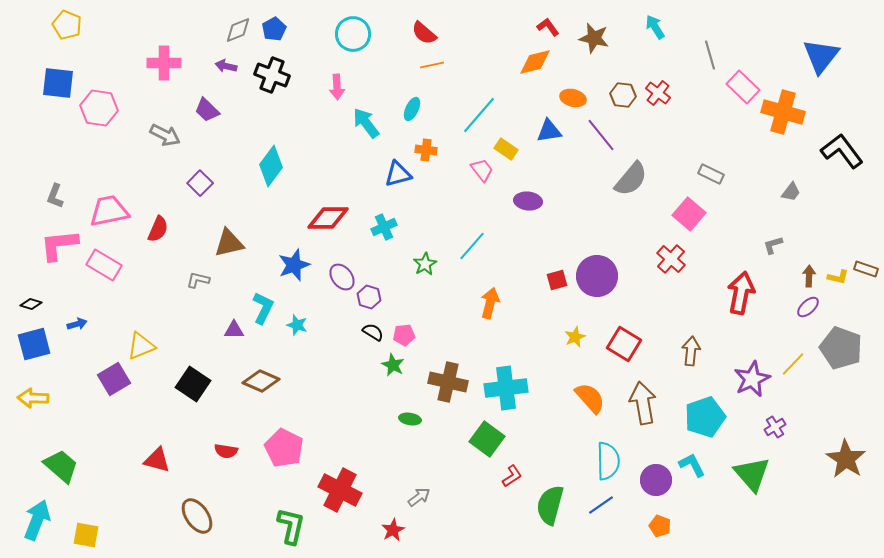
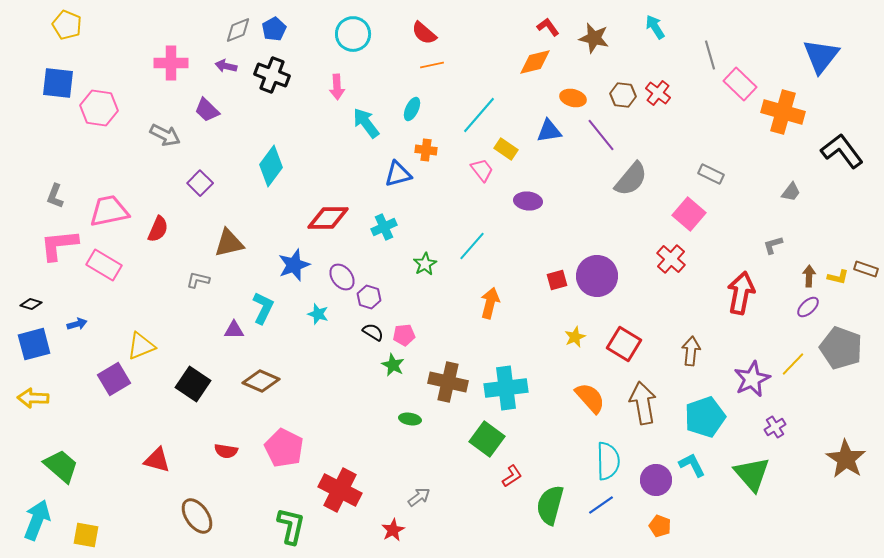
pink cross at (164, 63): moved 7 px right
pink rectangle at (743, 87): moved 3 px left, 3 px up
cyan star at (297, 325): moved 21 px right, 11 px up
